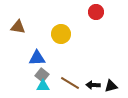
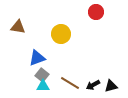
blue triangle: rotated 18 degrees counterclockwise
black arrow: rotated 32 degrees counterclockwise
